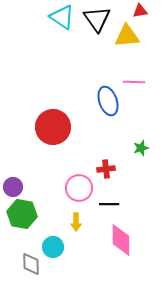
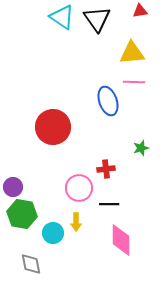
yellow triangle: moved 5 px right, 17 px down
cyan circle: moved 14 px up
gray diamond: rotated 10 degrees counterclockwise
